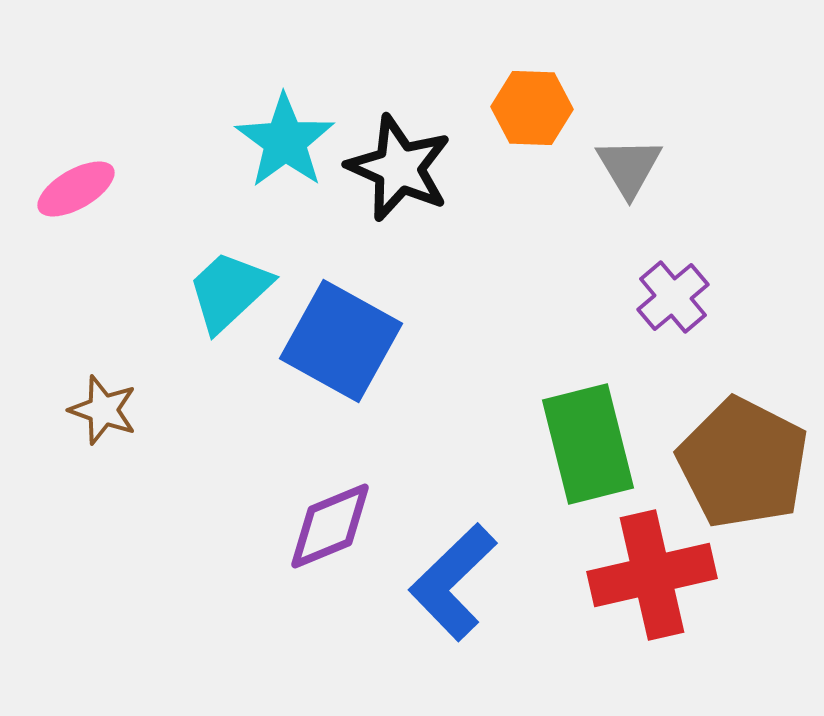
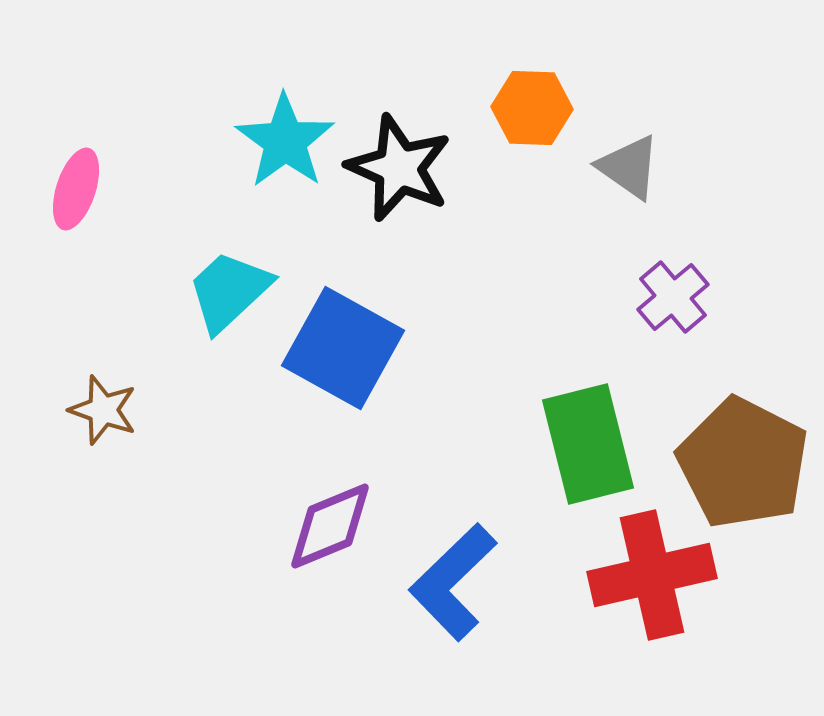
gray triangle: rotated 24 degrees counterclockwise
pink ellipse: rotated 42 degrees counterclockwise
blue square: moved 2 px right, 7 px down
